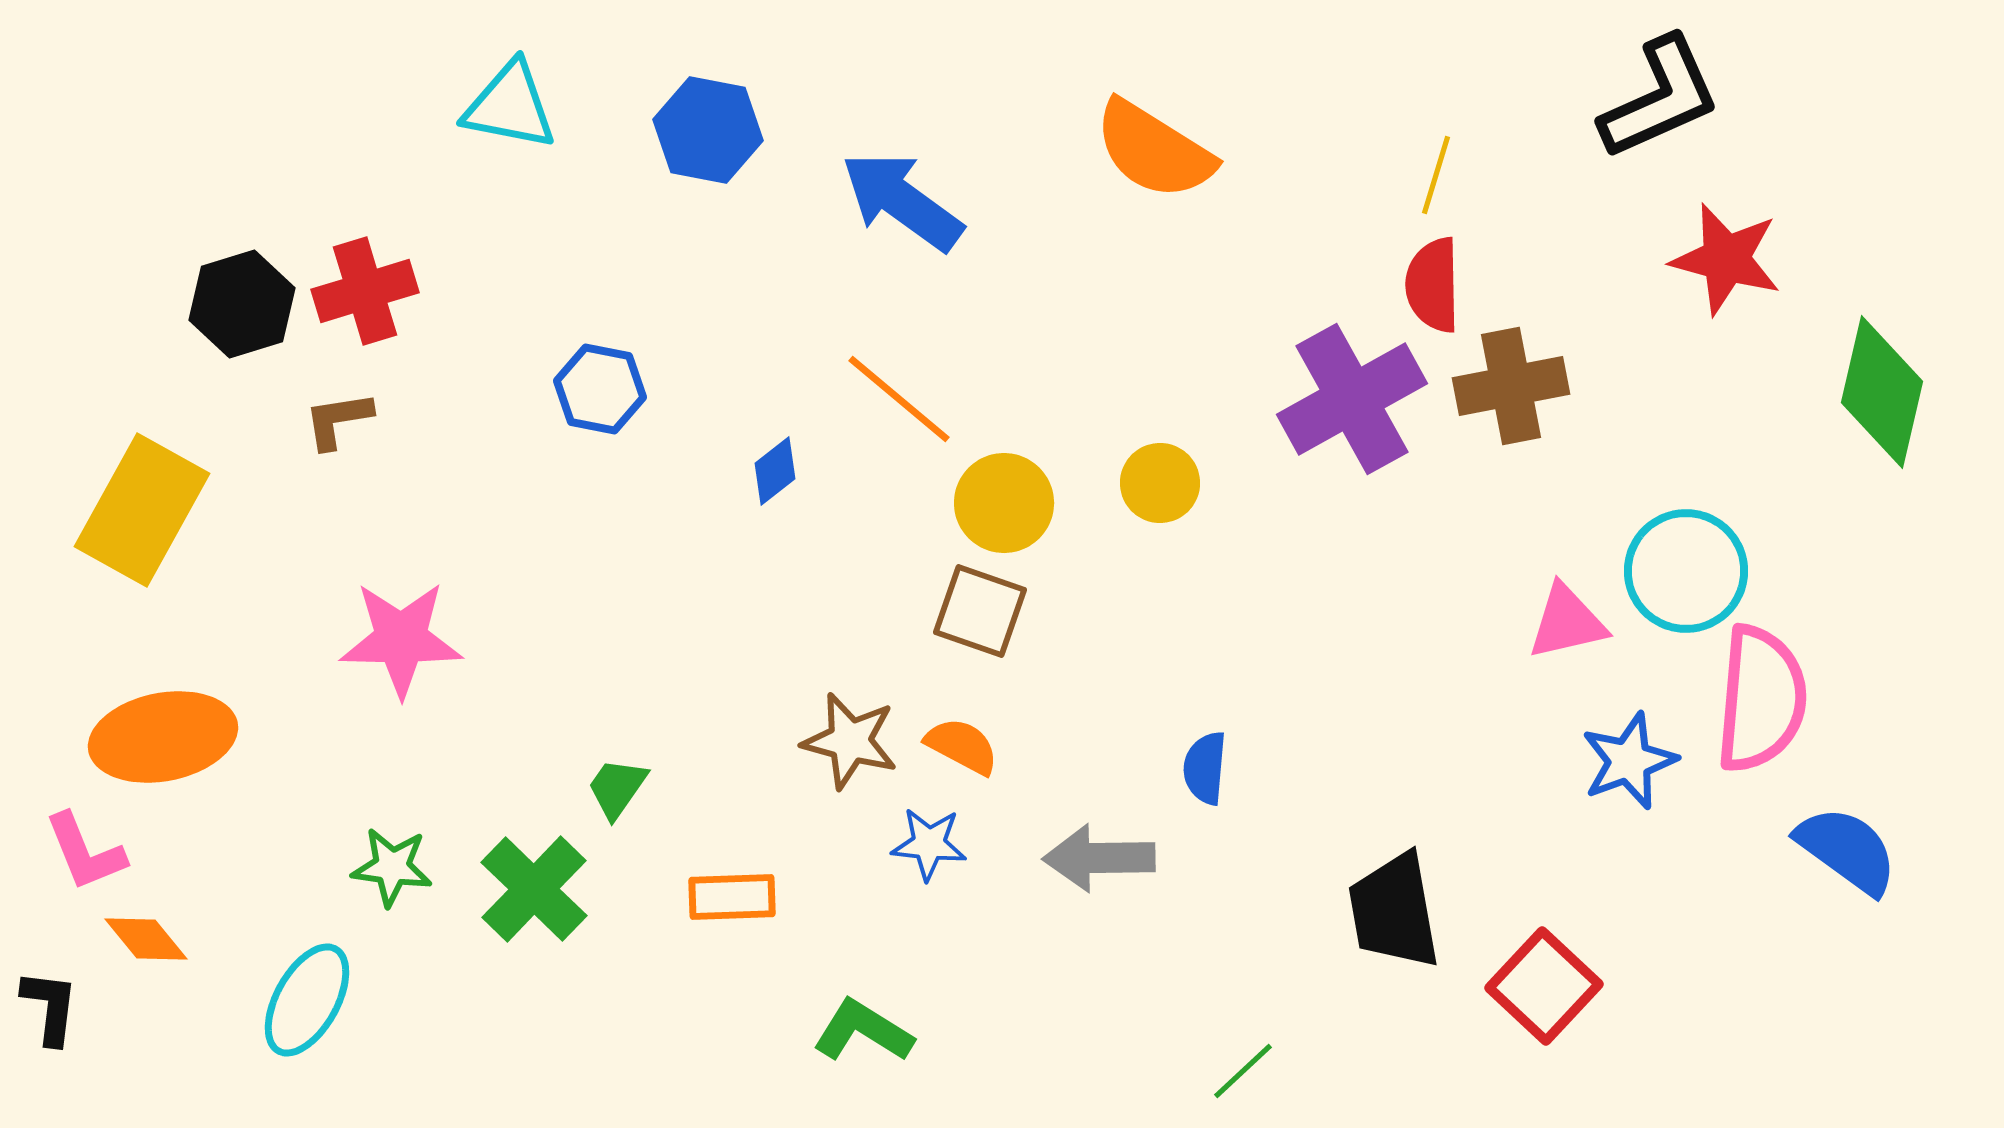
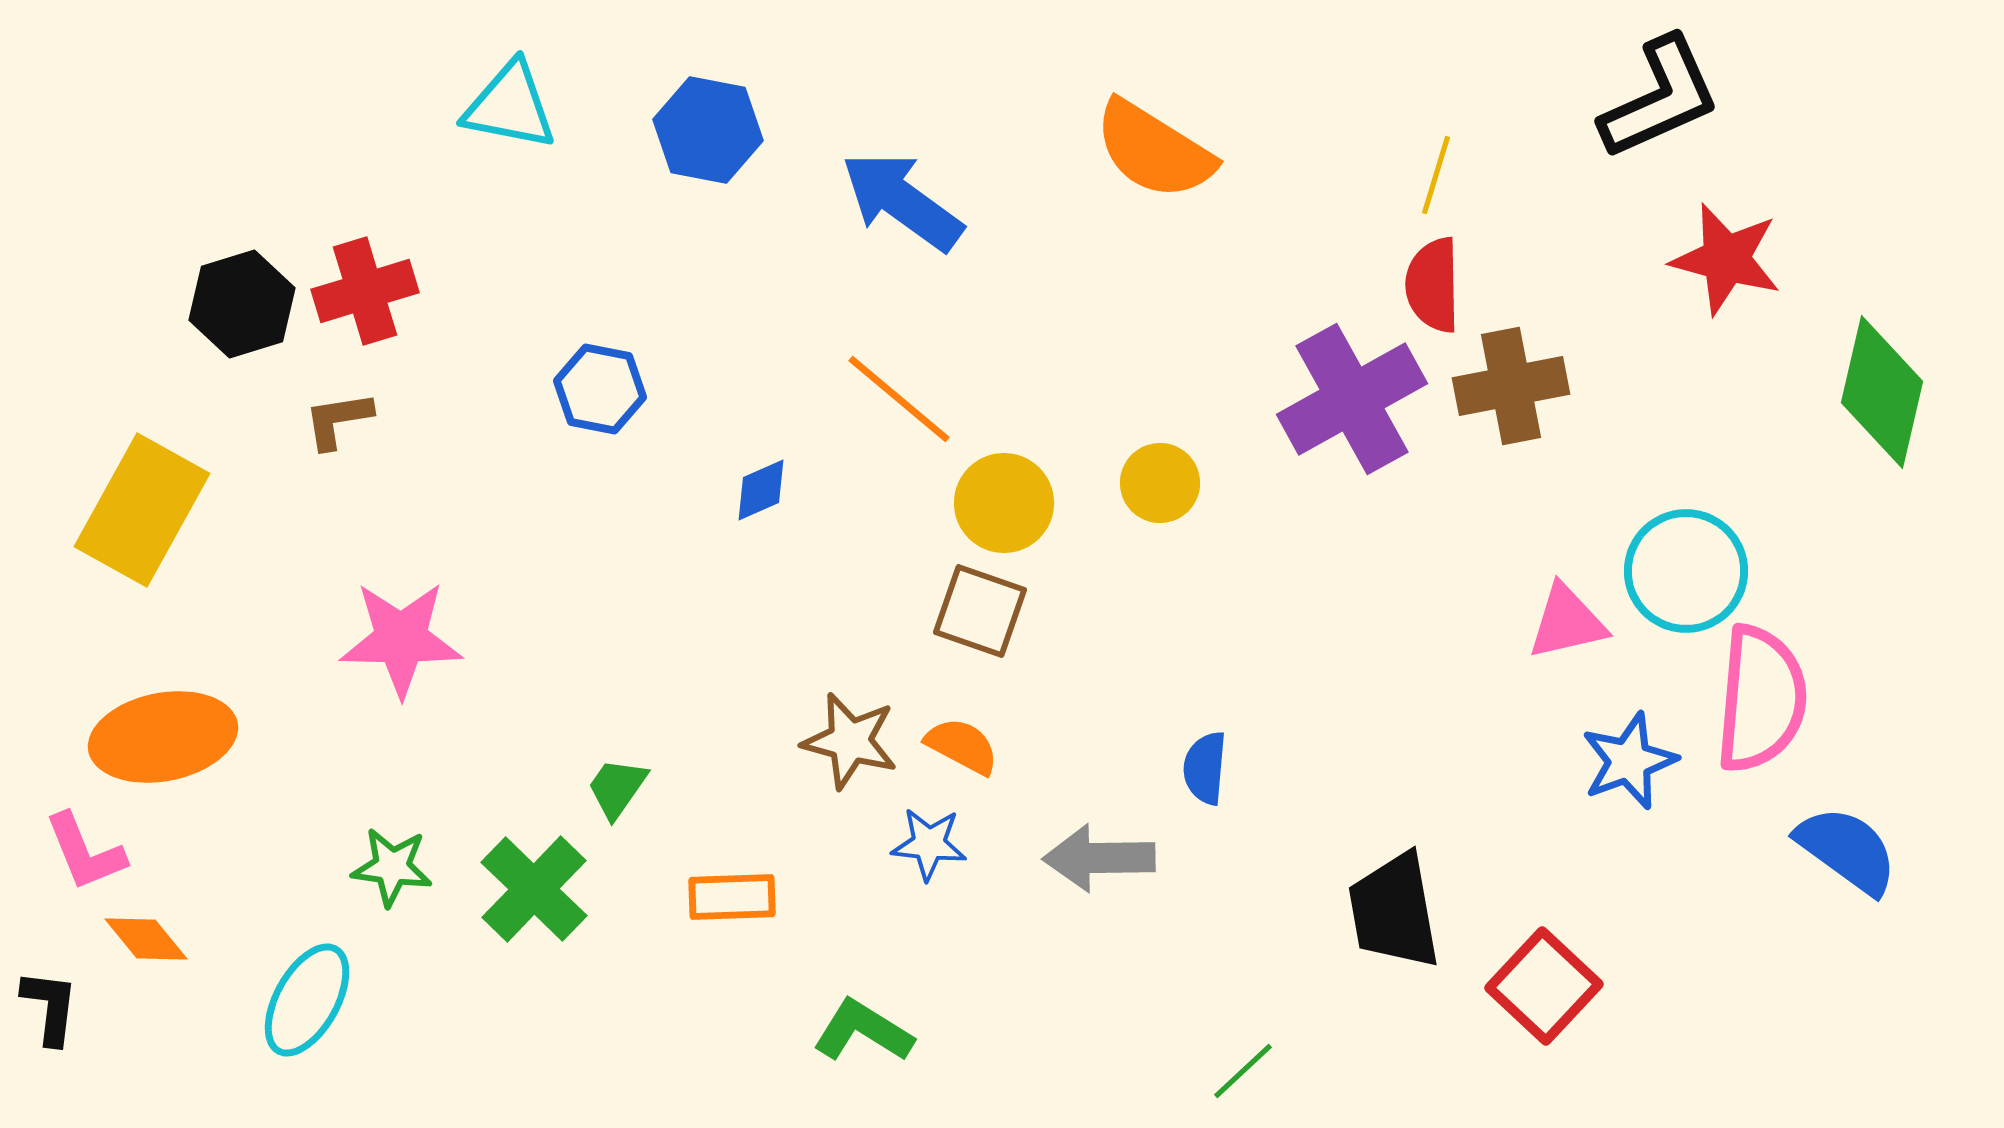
blue diamond at (775, 471): moved 14 px left, 19 px down; rotated 14 degrees clockwise
